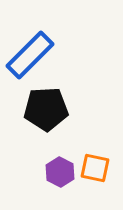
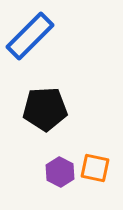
blue rectangle: moved 19 px up
black pentagon: moved 1 px left
